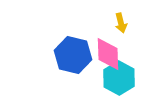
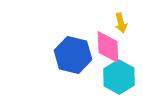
pink diamond: moved 7 px up
cyan hexagon: moved 1 px up
